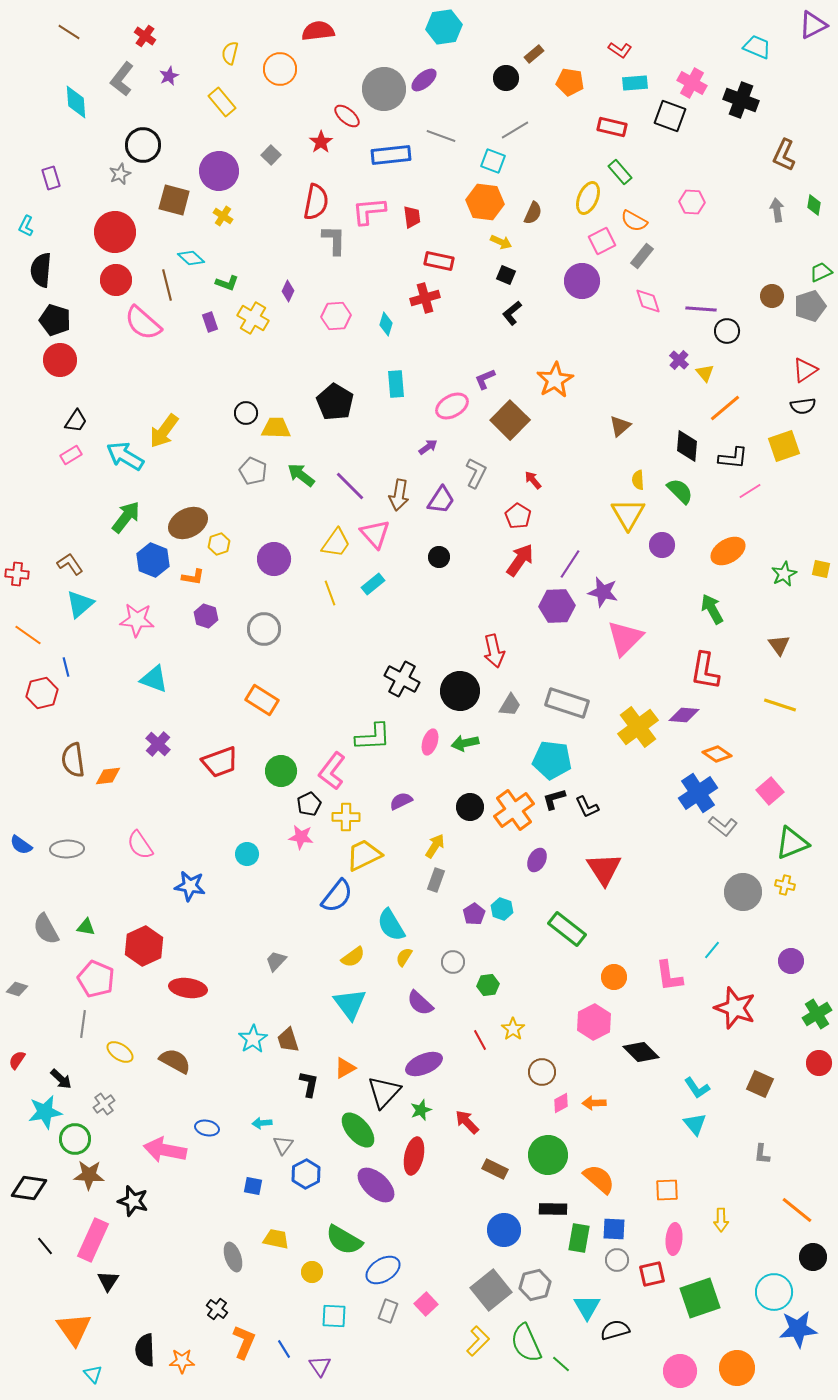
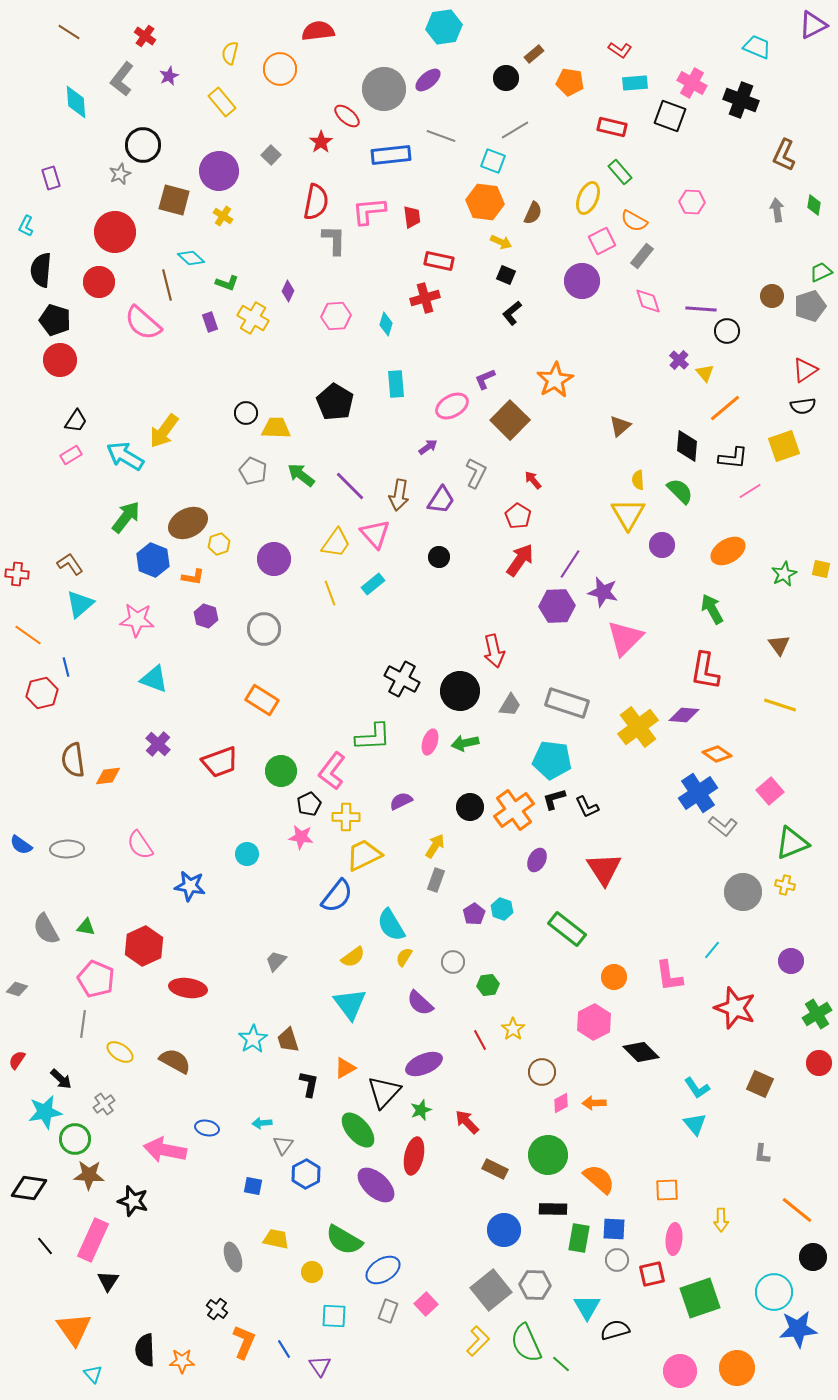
purple ellipse at (424, 80): moved 4 px right
red circle at (116, 280): moved 17 px left, 2 px down
gray hexagon at (535, 1285): rotated 16 degrees clockwise
